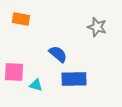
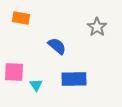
orange rectangle: moved 1 px up
gray star: rotated 18 degrees clockwise
blue semicircle: moved 1 px left, 8 px up
cyan triangle: rotated 40 degrees clockwise
